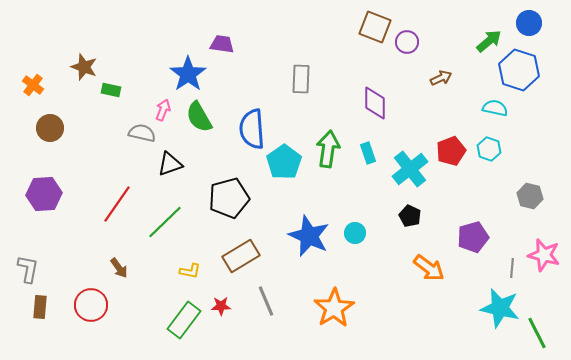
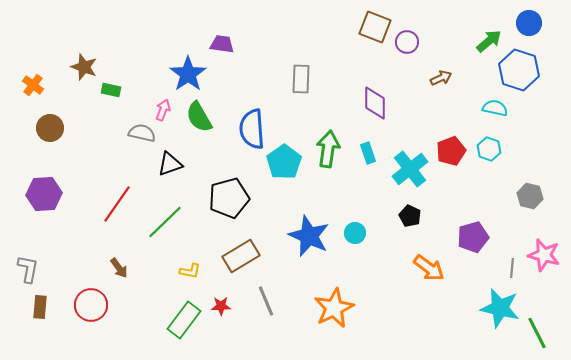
orange star at (334, 308): rotated 6 degrees clockwise
